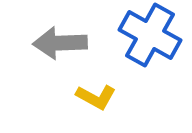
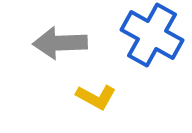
blue cross: moved 2 px right
